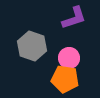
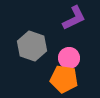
purple L-shape: rotated 8 degrees counterclockwise
orange pentagon: moved 1 px left
